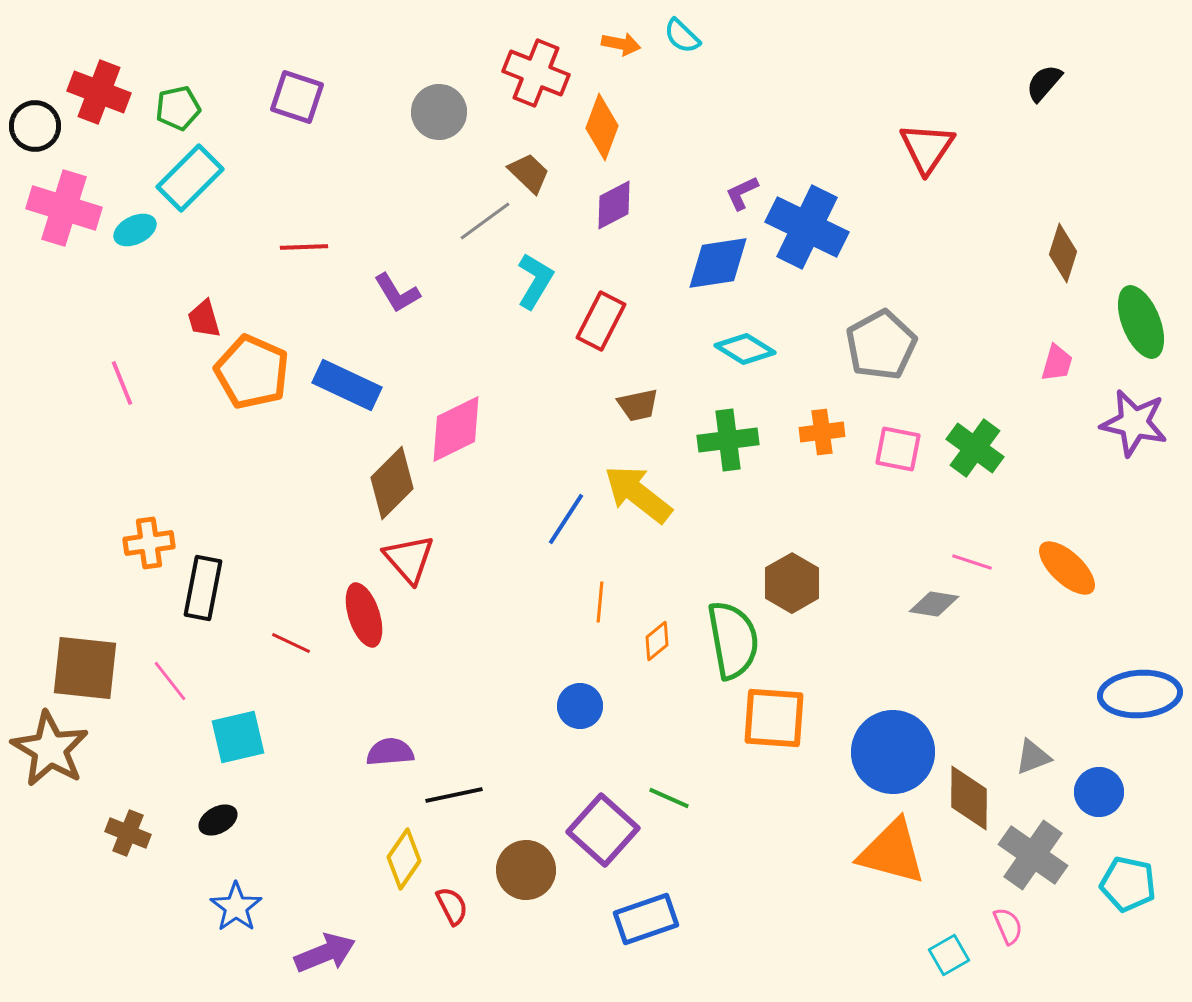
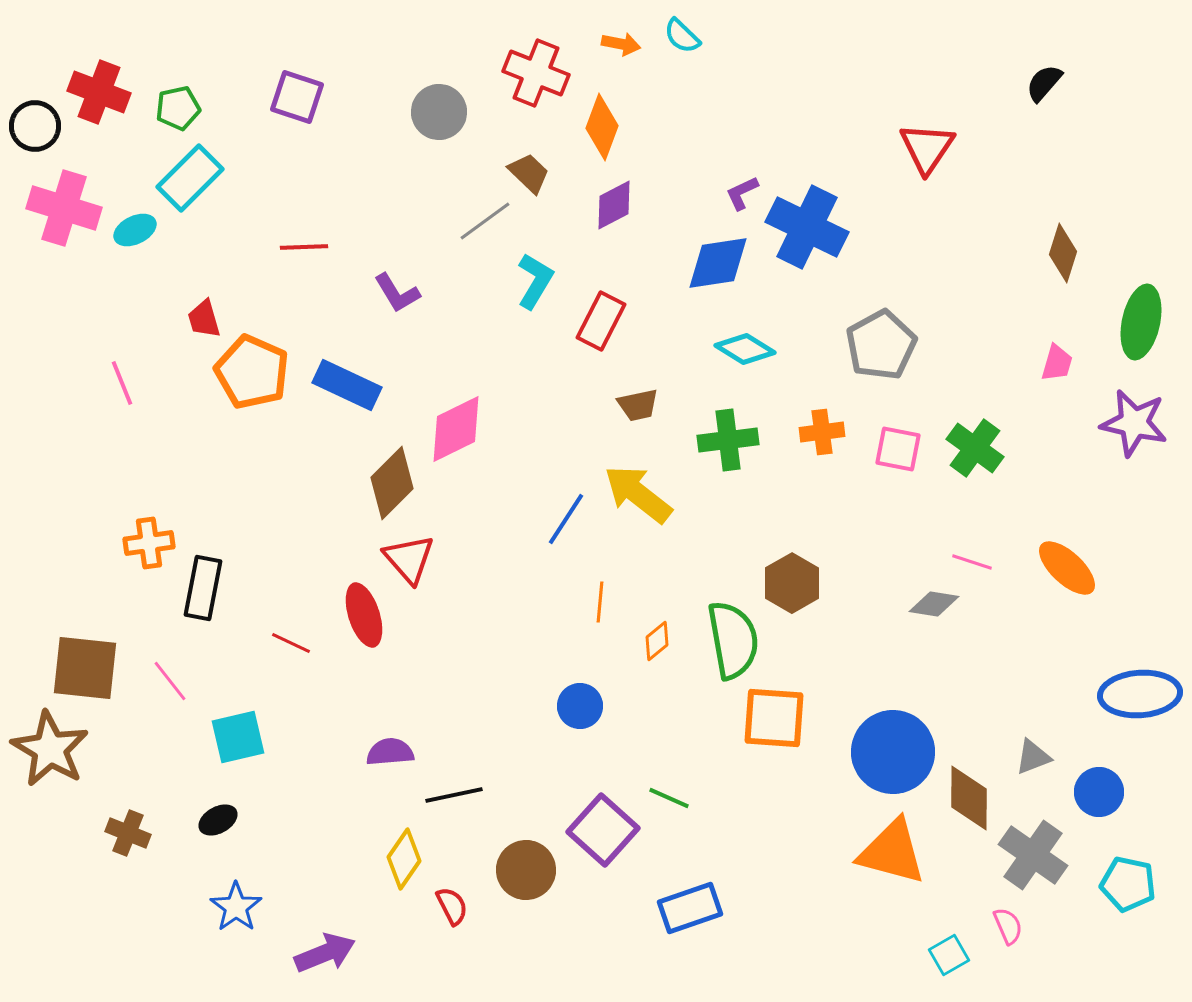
green ellipse at (1141, 322): rotated 34 degrees clockwise
blue rectangle at (646, 919): moved 44 px right, 11 px up
